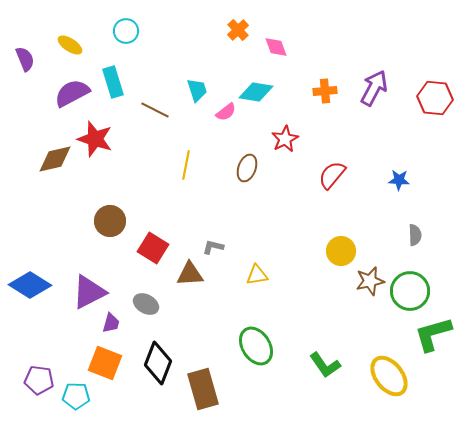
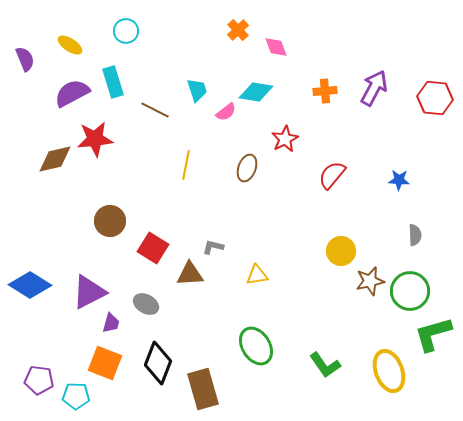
red star at (95, 139): rotated 24 degrees counterclockwise
yellow ellipse at (389, 376): moved 5 px up; rotated 18 degrees clockwise
